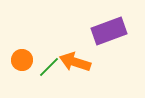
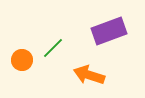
orange arrow: moved 14 px right, 13 px down
green line: moved 4 px right, 19 px up
